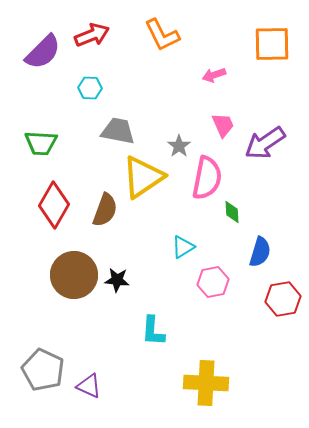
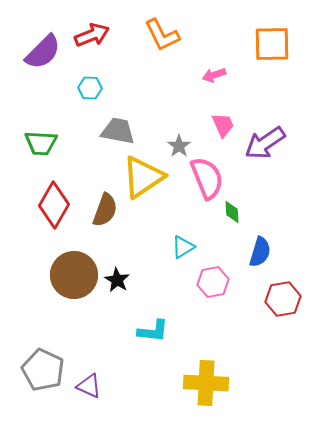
pink semicircle: rotated 33 degrees counterclockwise
black star: rotated 25 degrees clockwise
cyan L-shape: rotated 88 degrees counterclockwise
